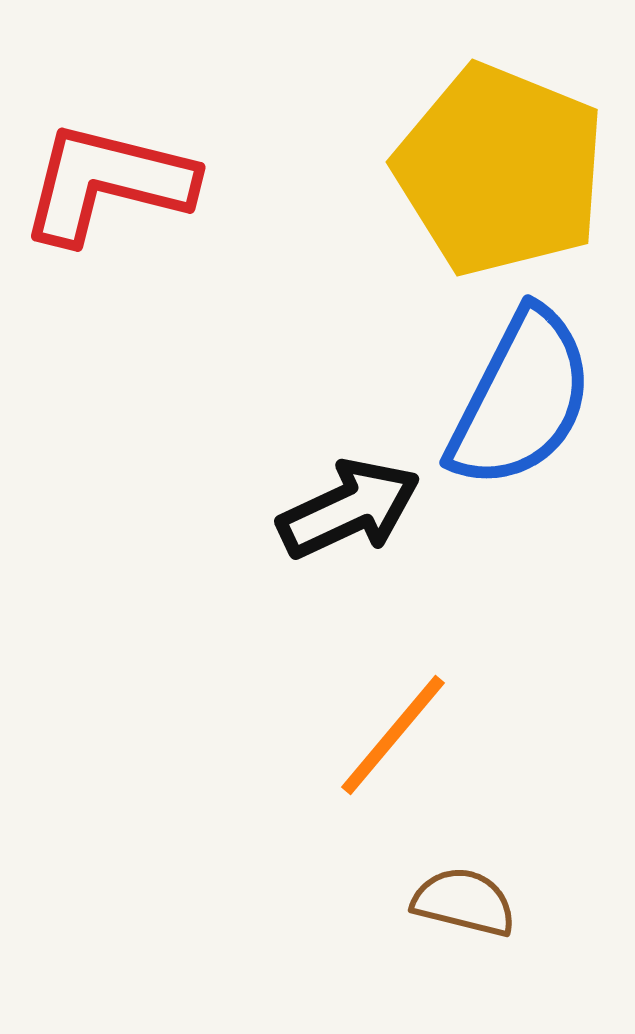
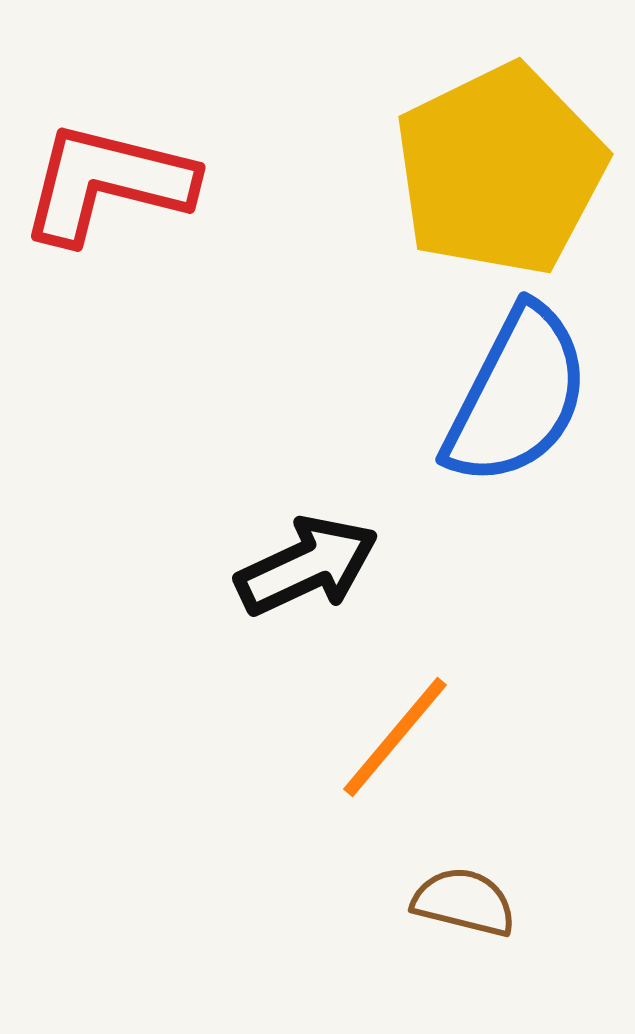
yellow pentagon: rotated 24 degrees clockwise
blue semicircle: moved 4 px left, 3 px up
black arrow: moved 42 px left, 57 px down
orange line: moved 2 px right, 2 px down
